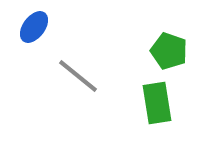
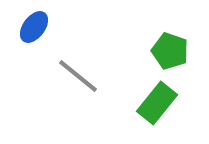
green pentagon: moved 1 px right
green rectangle: rotated 48 degrees clockwise
